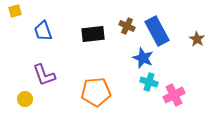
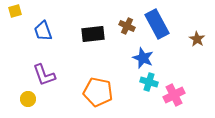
blue rectangle: moved 7 px up
orange pentagon: moved 2 px right; rotated 16 degrees clockwise
yellow circle: moved 3 px right
